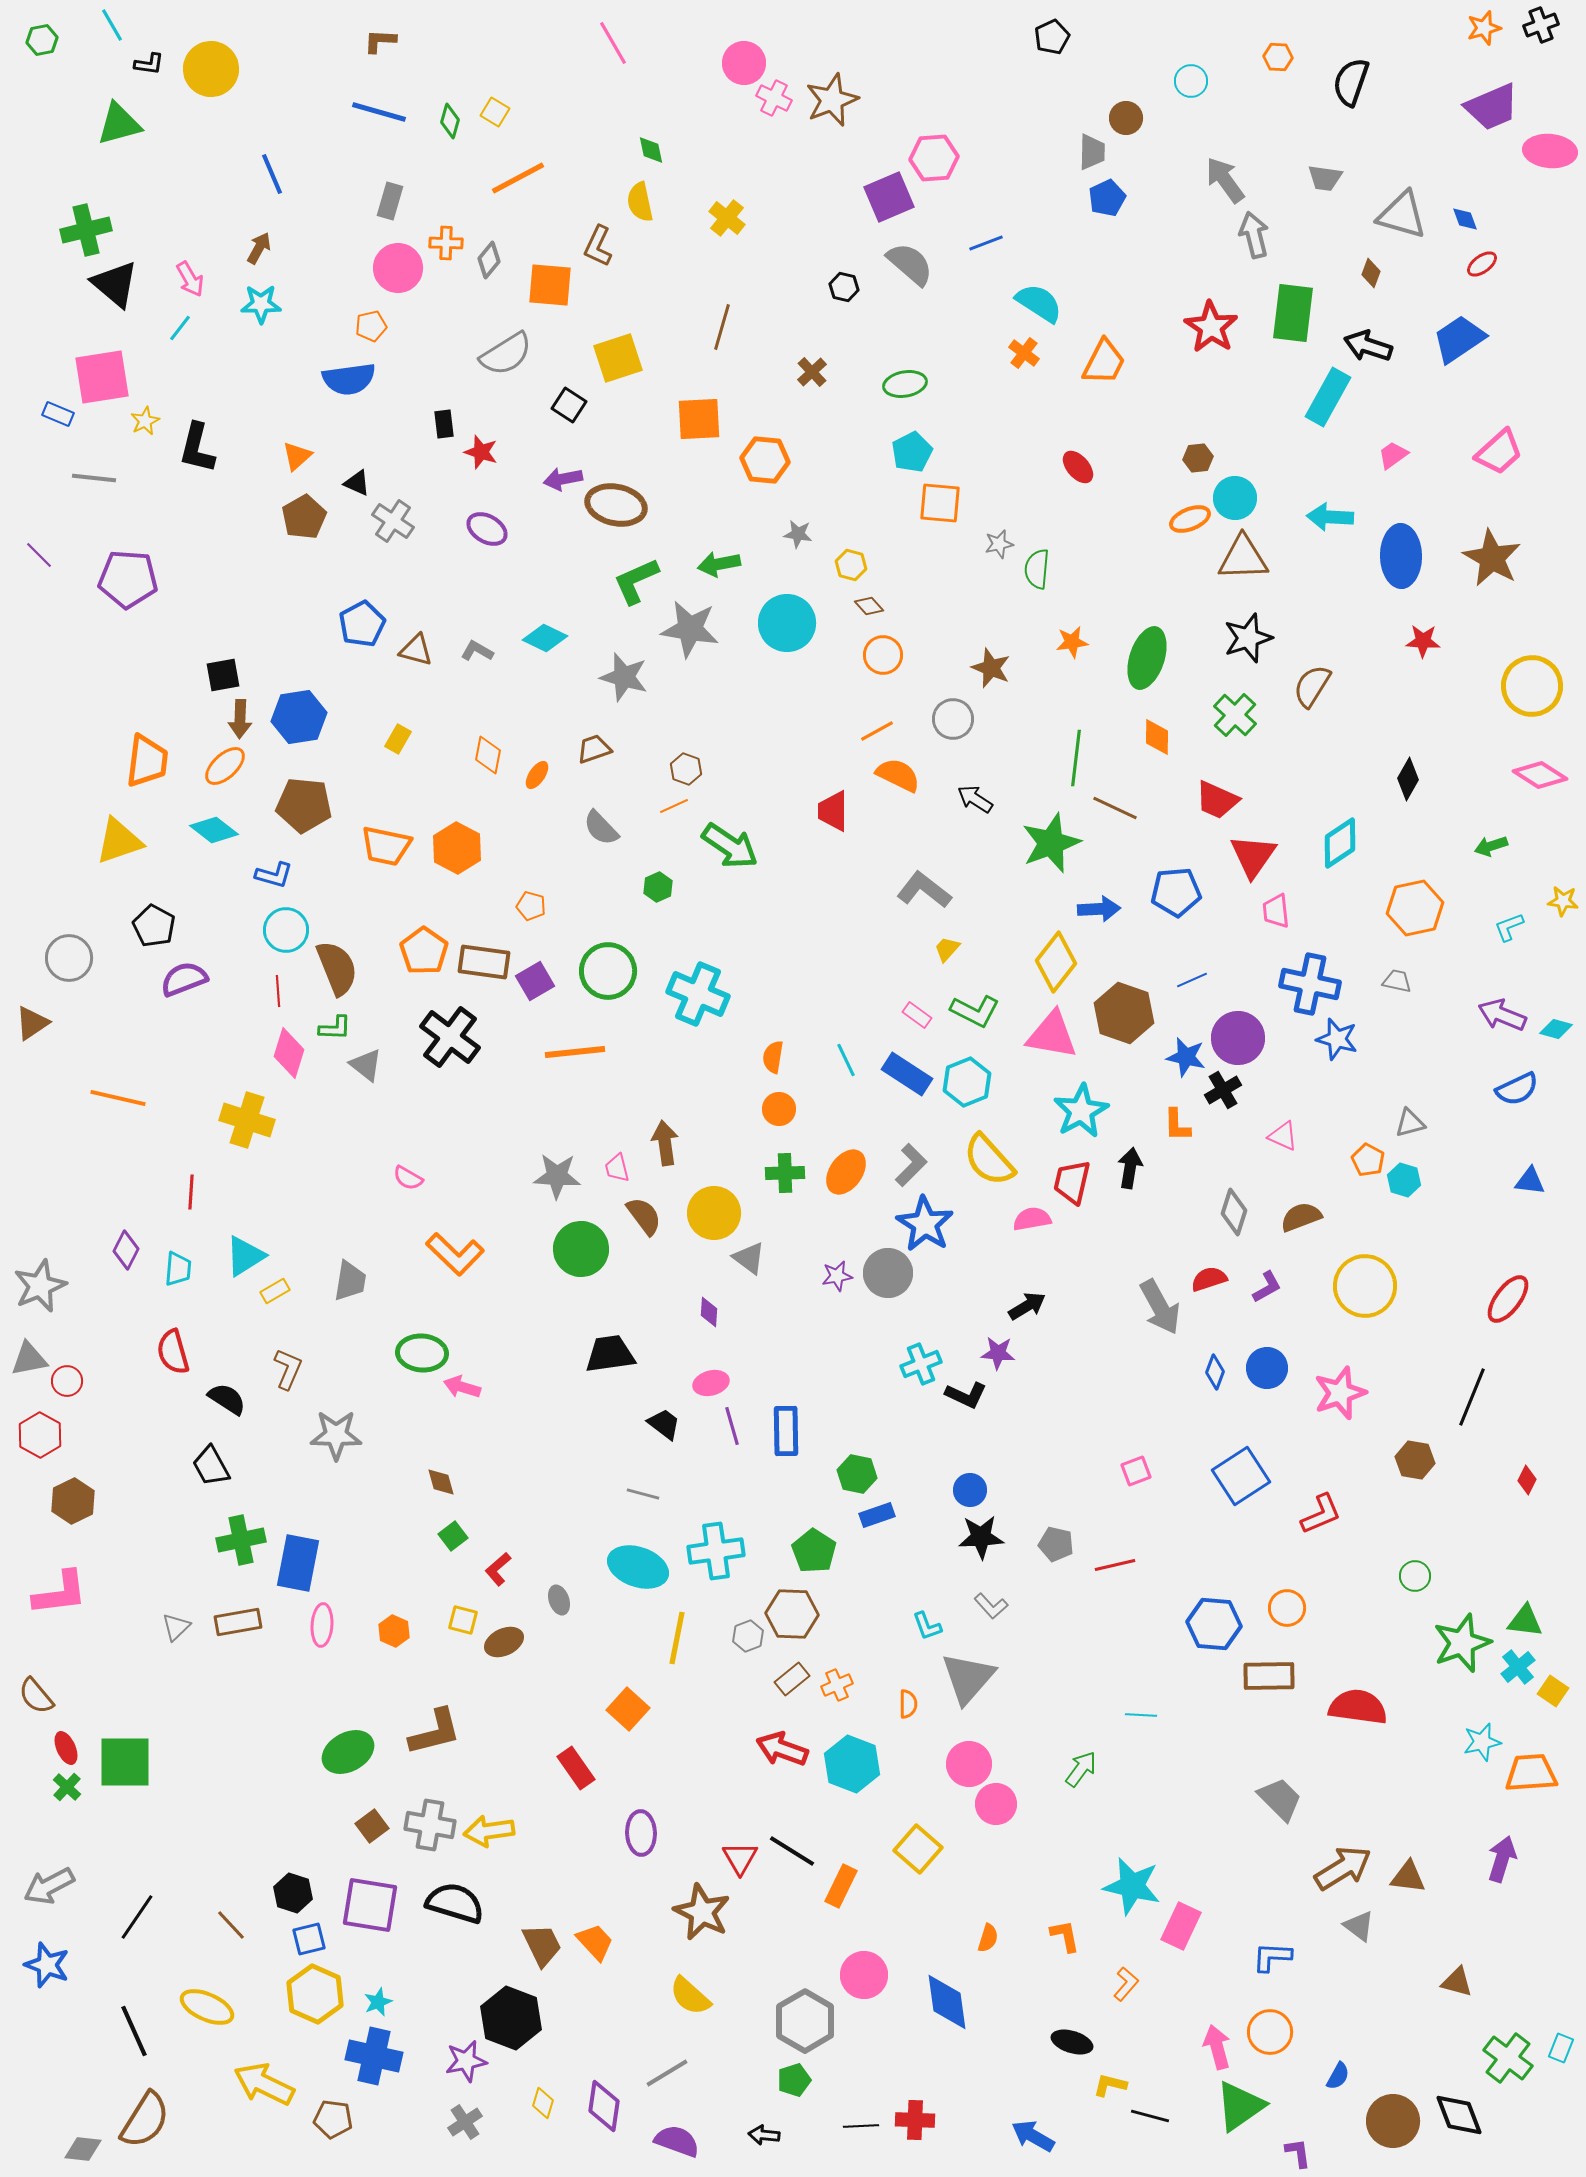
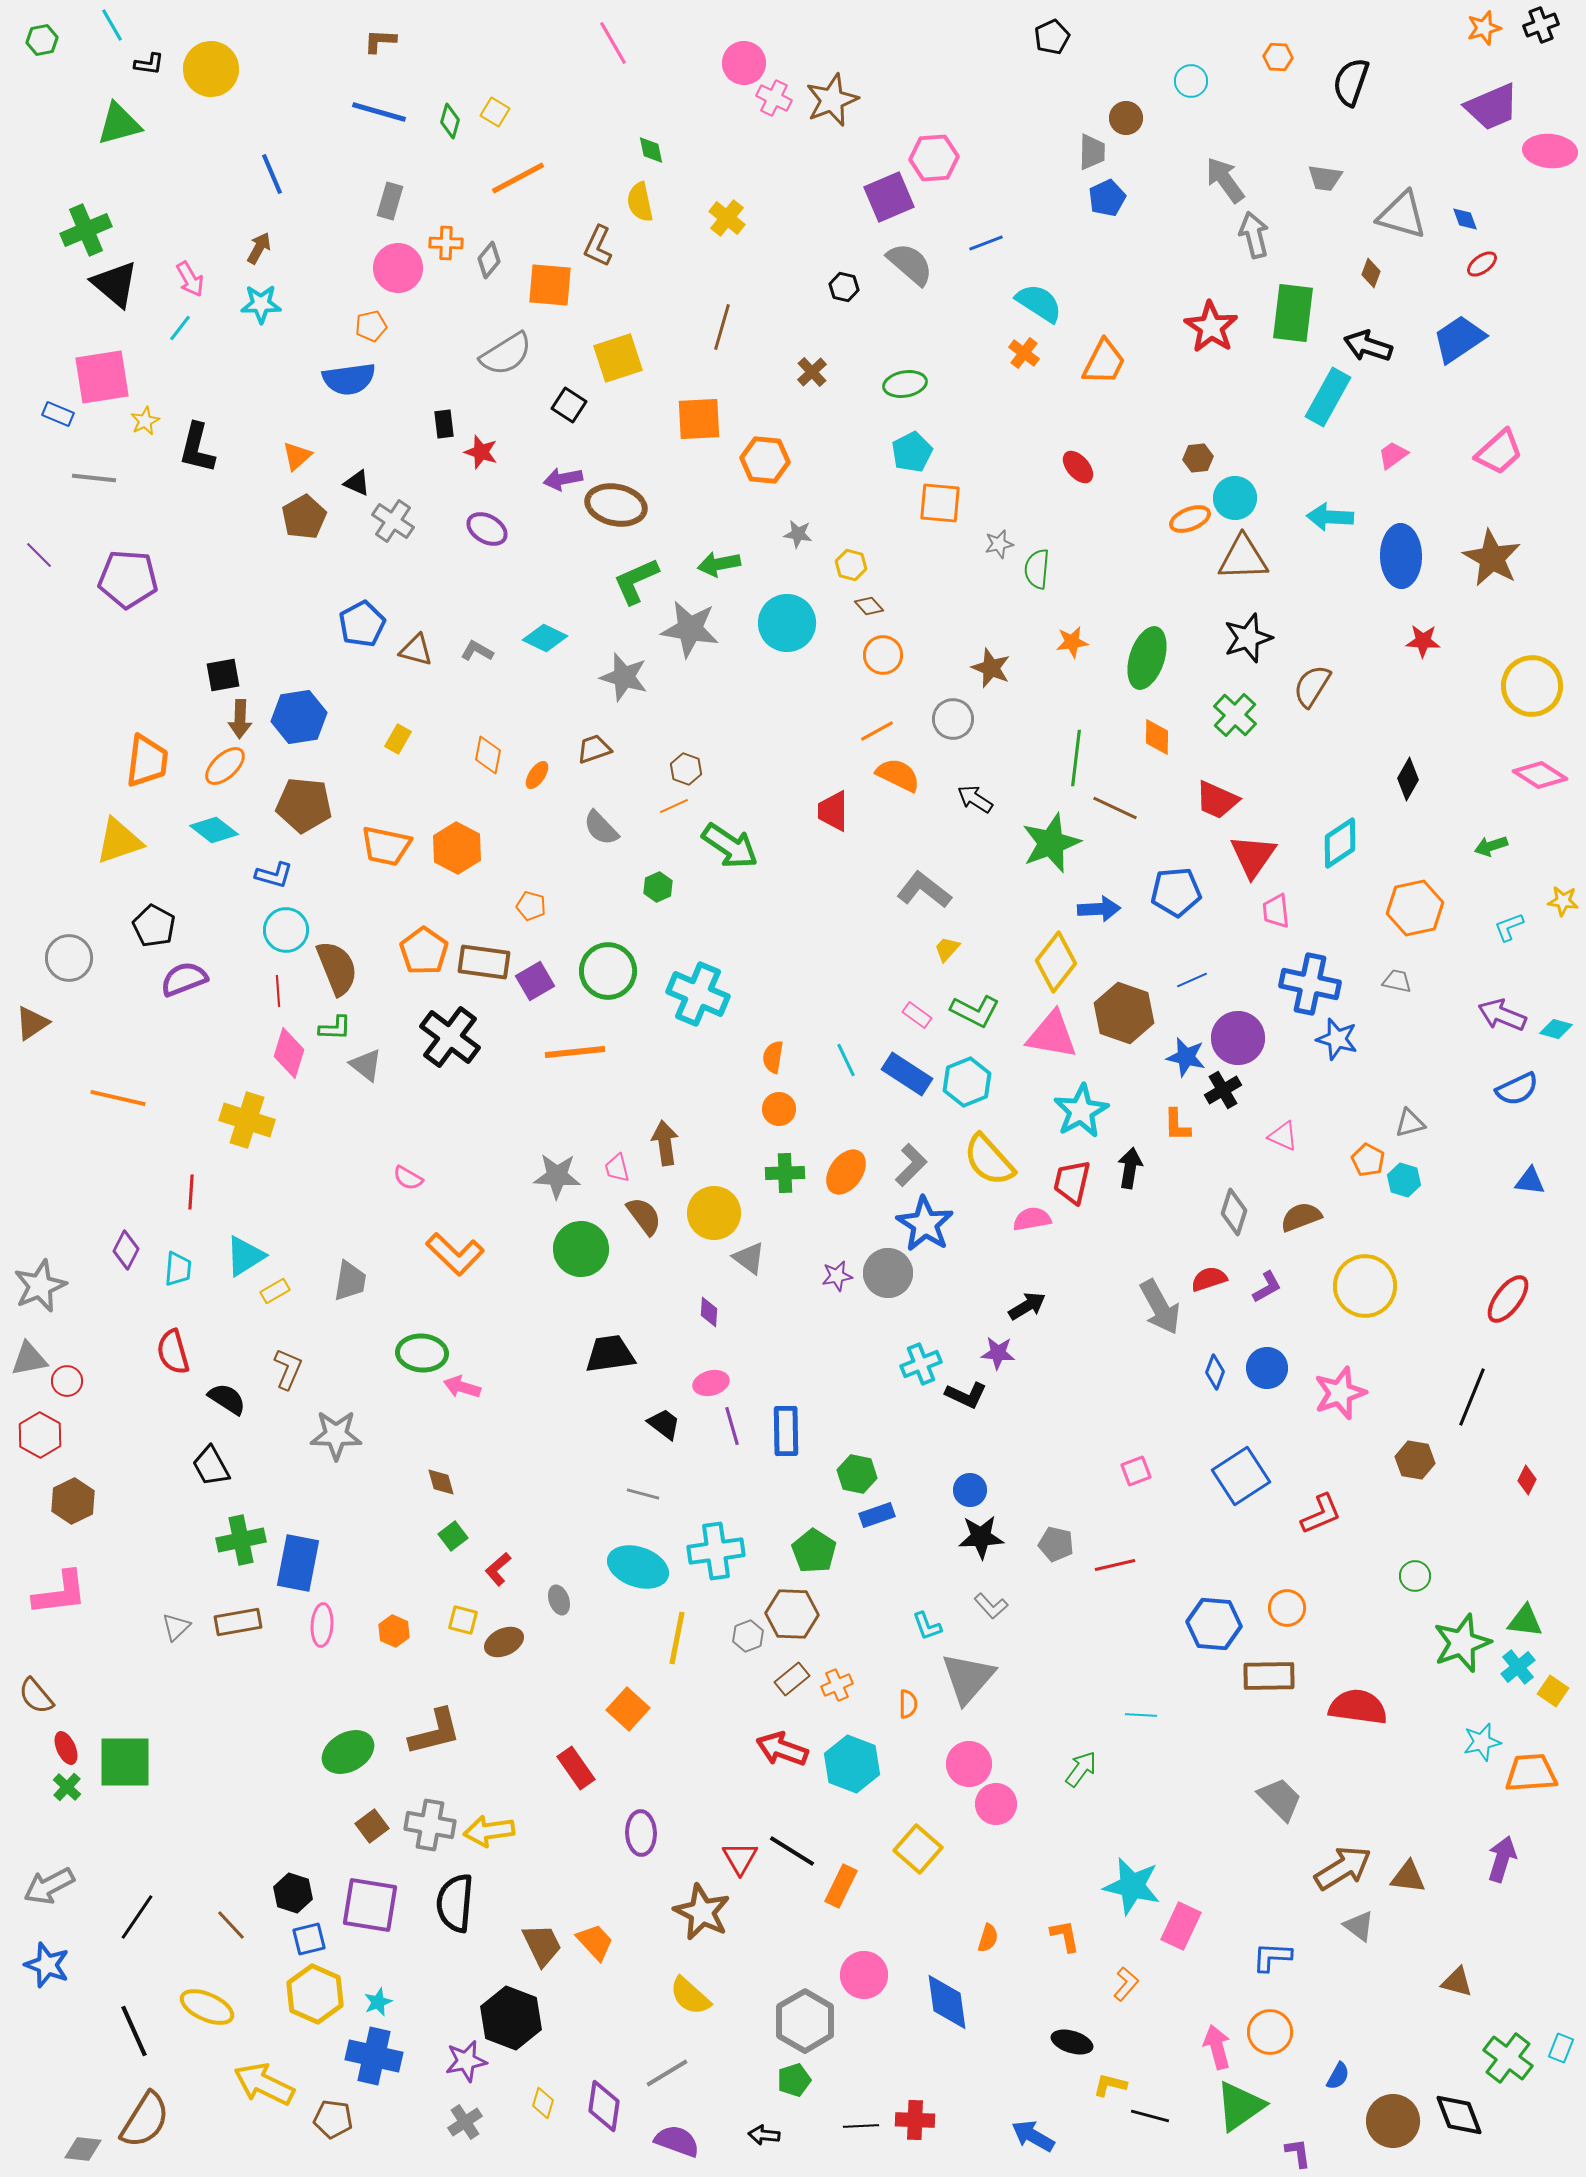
green cross at (86, 230): rotated 9 degrees counterclockwise
black semicircle at (455, 1903): rotated 102 degrees counterclockwise
